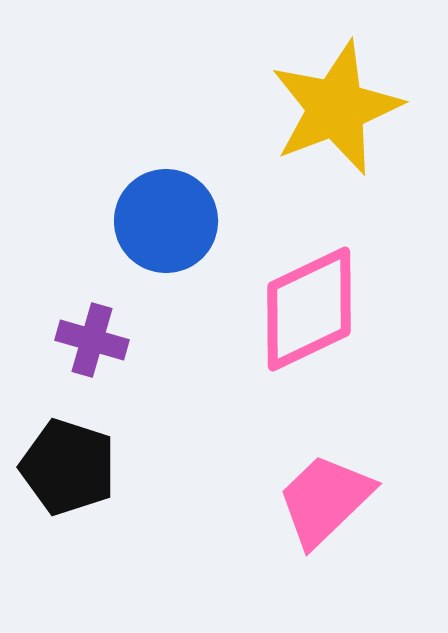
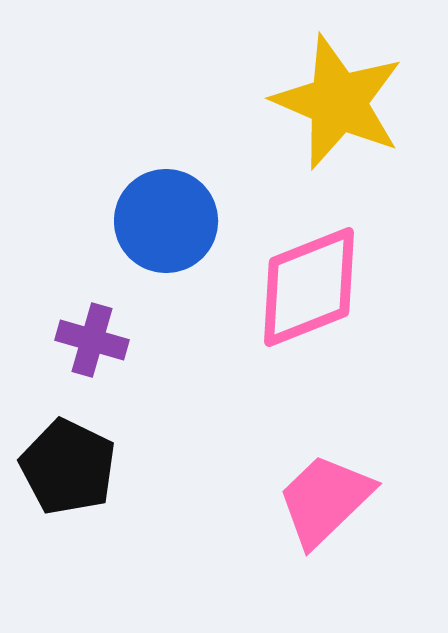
yellow star: moved 2 px right, 6 px up; rotated 28 degrees counterclockwise
pink diamond: moved 22 px up; rotated 4 degrees clockwise
black pentagon: rotated 8 degrees clockwise
